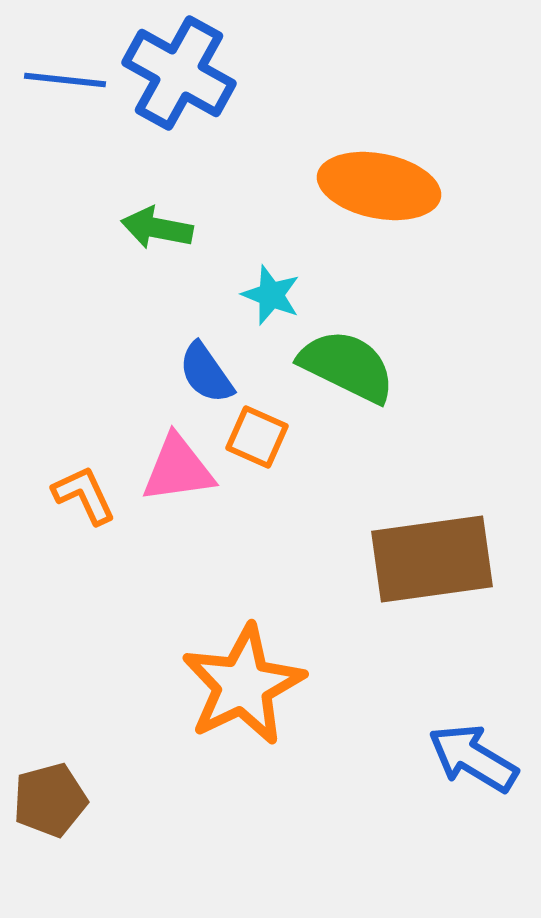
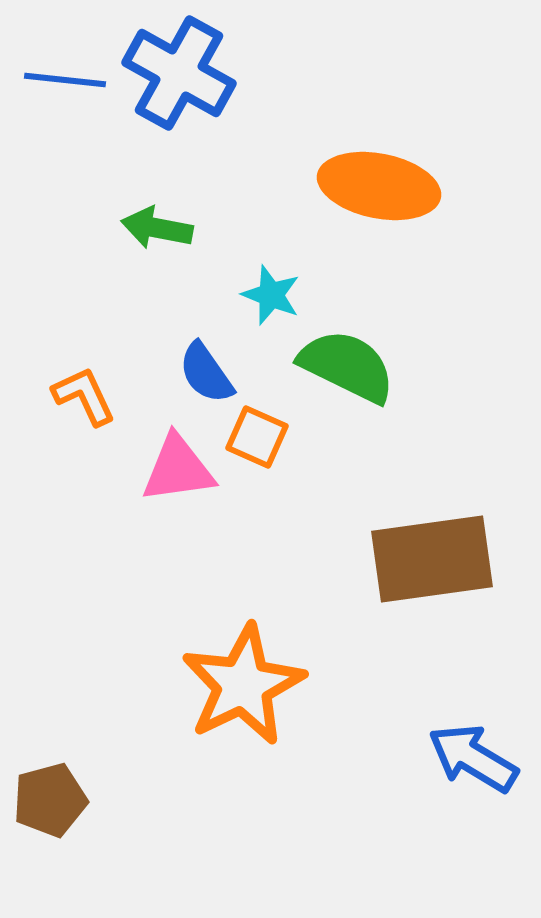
orange L-shape: moved 99 px up
